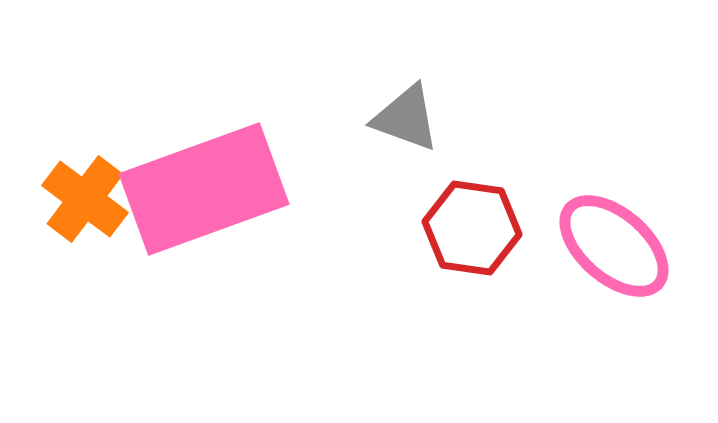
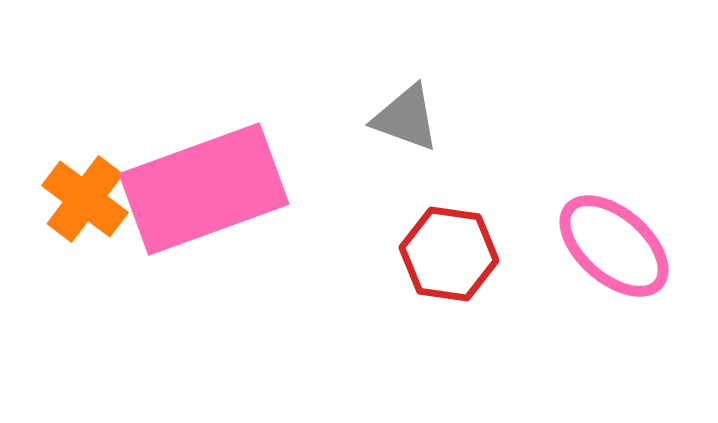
red hexagon: moved 23 px left, 26 px down
